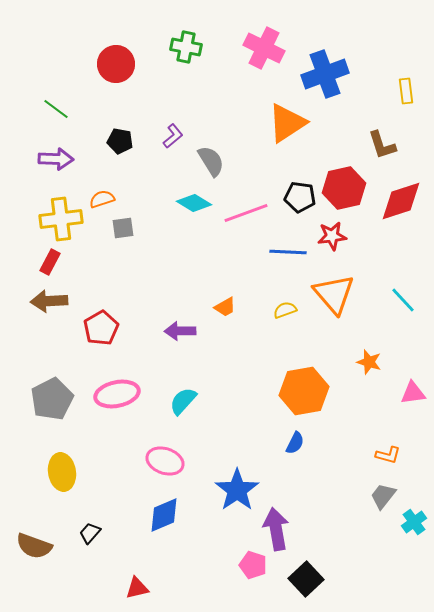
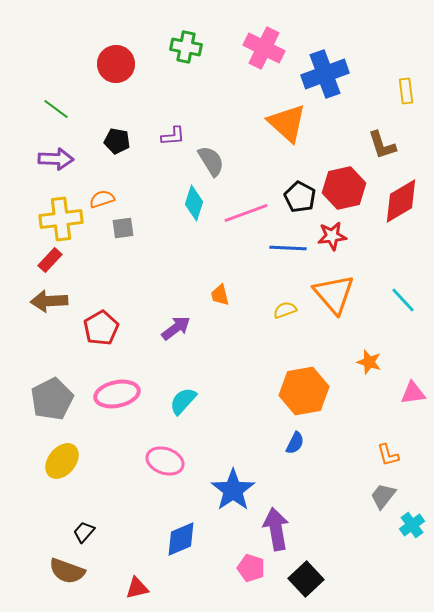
orange triangle at (287, 123): rotated 45 degrees counterclockwise
purple L-shape at (173, 136): rotated 35 degrees clockwise
black pentagon at (120, 141): moved 3 px left
black pentagon at (300, 197): rotated 20 degrees clockwise
red diamond at (401, 201): rotated 12 degrees counterclockwise
cyan diamond at (194, 203): rotated 76 degrees clockwise
blue line at (288, 252): moved 4 px up
red rectangle at (50, 262): moved 2 px up; rotated 15 degrees clockwise
orange trapezoid at (225, 307): moved 5 px left, 12 px up; rotated 105 degrees clockwise
purple arrow at (180, 331): moved 4 px left, 3 px up; rotated 144 degrees clockwise
orange L-shape at (388, 455): rotated 60 degrees clockwise
yellow ellipse at (62, 472): moved 11 px up; rotated 48 degrees clockwise
blue star at (237, 490): moved 4 px left
blue diamond at (164, 515): moved 17 px right, 24 px down
cyan cross at (414, 522): moved 2 px left, 3 px down
black trapezoid at (90, 533): moved 6 px left, 1 px up
brown semicircle at (34, 546): moved 33 px right, 25 px down
pink pentagon at (253, 565): moved 2 px left, 3 px down
